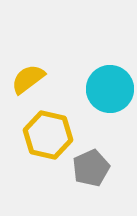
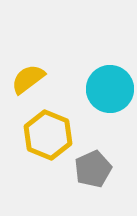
yellow hexagon: rotated 9 degrees clockwise
gray pentagon: moved 2 px right, 1 px down
